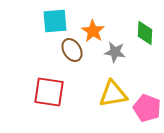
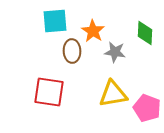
brown ellipse: moved 1 px down; rotated 30 degrees clockwise
